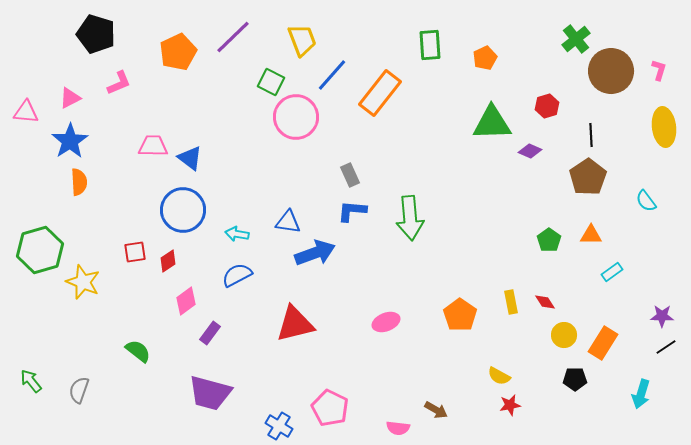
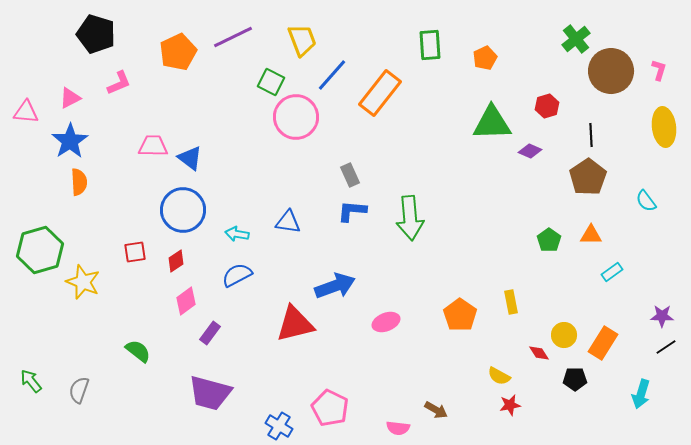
purple line at (233, 37): rotated 18 degrees clockwise
blue arrow at (315, 253): moved 20 px right, 33 px down
red diamond at (168, 261): moved 8 px right
red diamond at (545, 302): moved 6 px left, 51 px down
